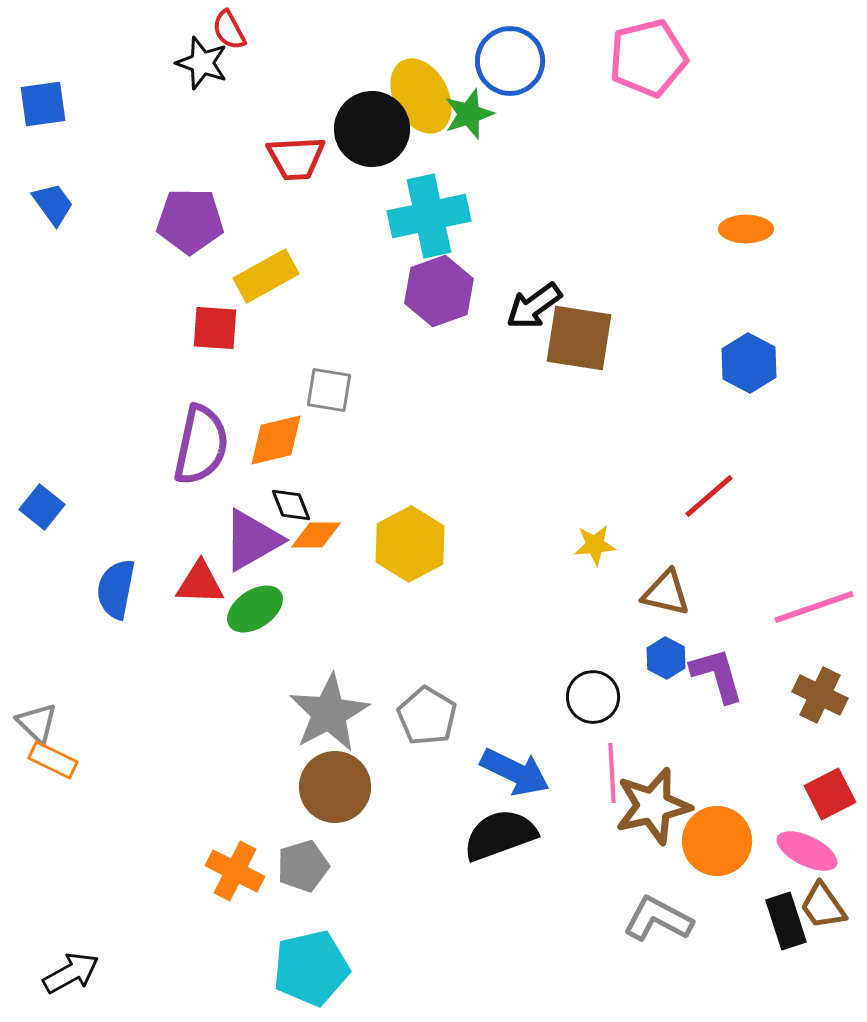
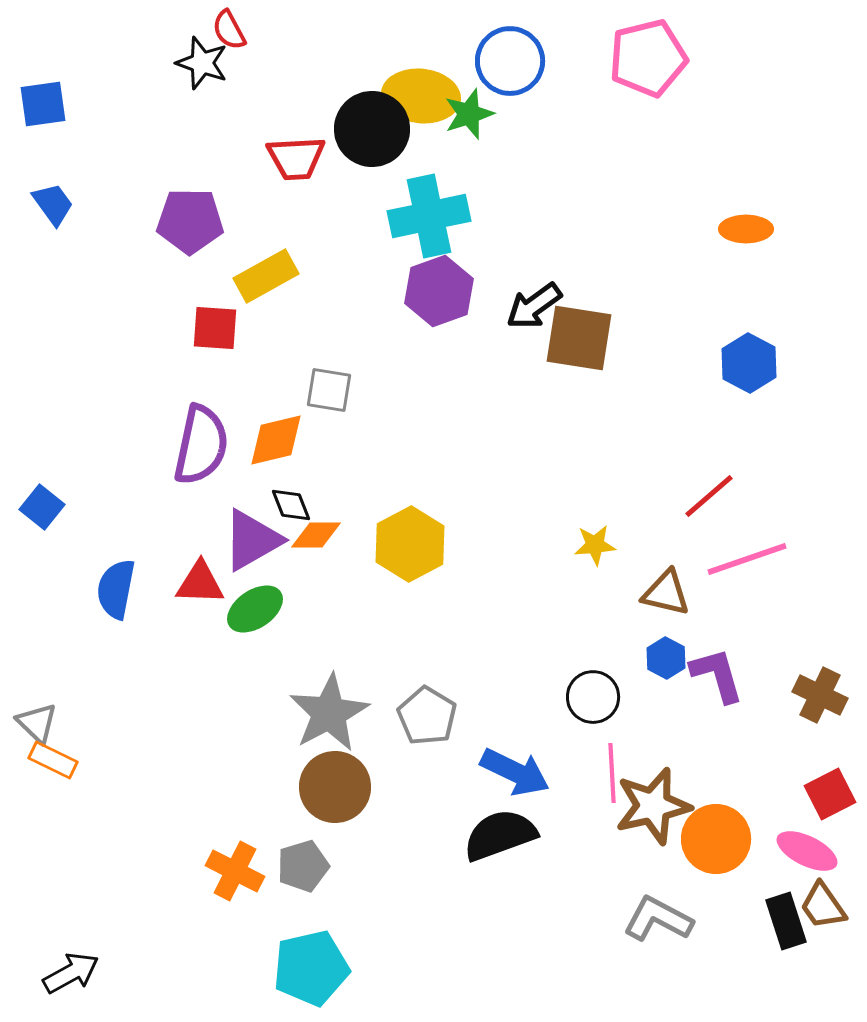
yellow ellipse at (421, 96): rotated 56 degrees counterclockwise
pink line at (814, 607): moved 67 px left, 48 px up
orange circle at (717, 841): moved 1 px left, 2 px up
